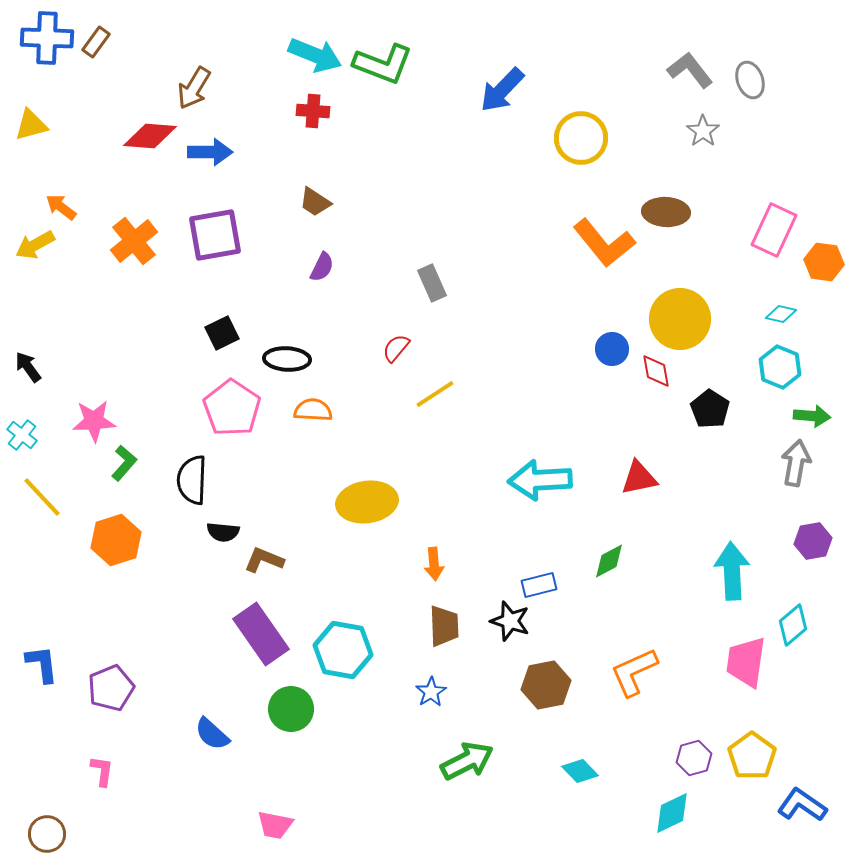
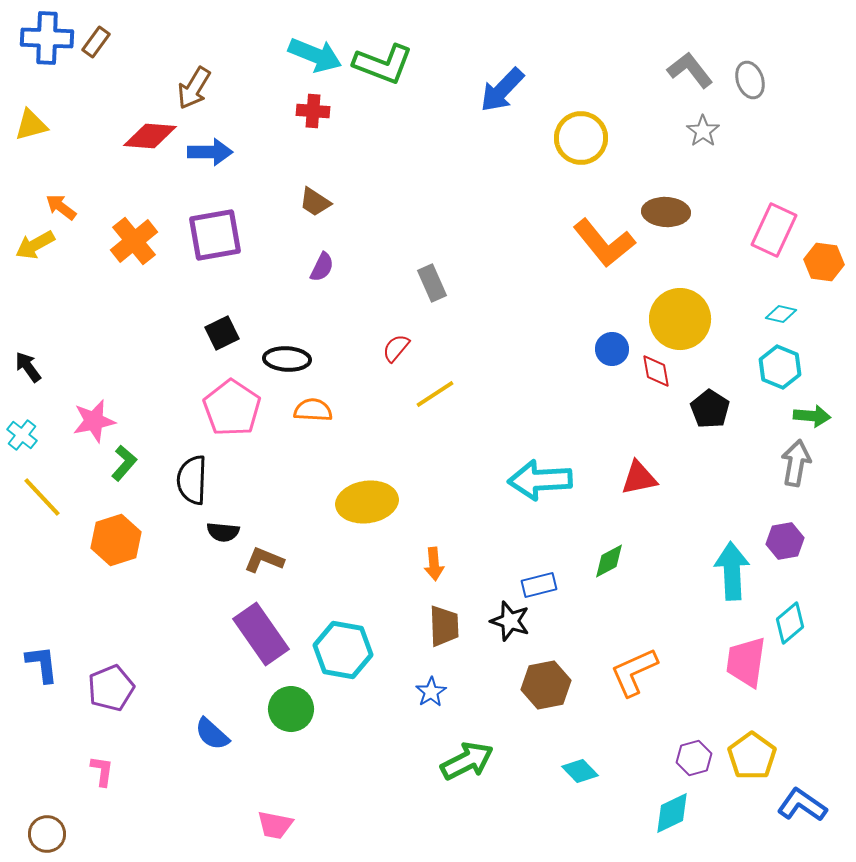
pink star at (94, 421): rotated 9 degrees counterclockwise
purple hexagon at (813, 541): moved 28 px left
cyan diamond at (793, 625): moved 3 px left, 2 px up
